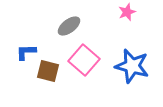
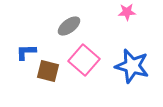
pink star: rotated 18 degrees clockwise
